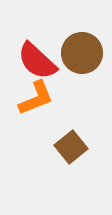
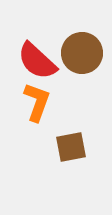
orange L-shape: moved 1 px right, 4 px down; rotated 48 degrees counterclockwise
brown square: rotated 28 degrees clockwise
